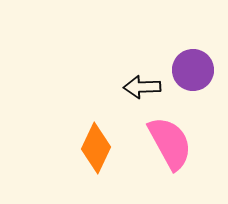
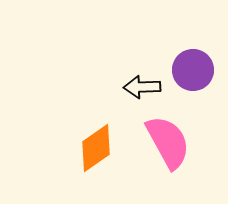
pink semicircle: moved 2 px left, 1 px up
orange diamond: rotated 30 degrees clockwise
